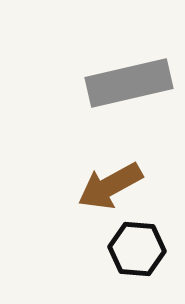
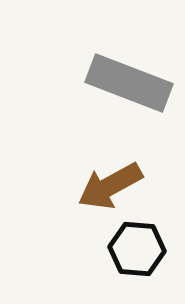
gray rectangle: rotated 34 degrees clockwise
